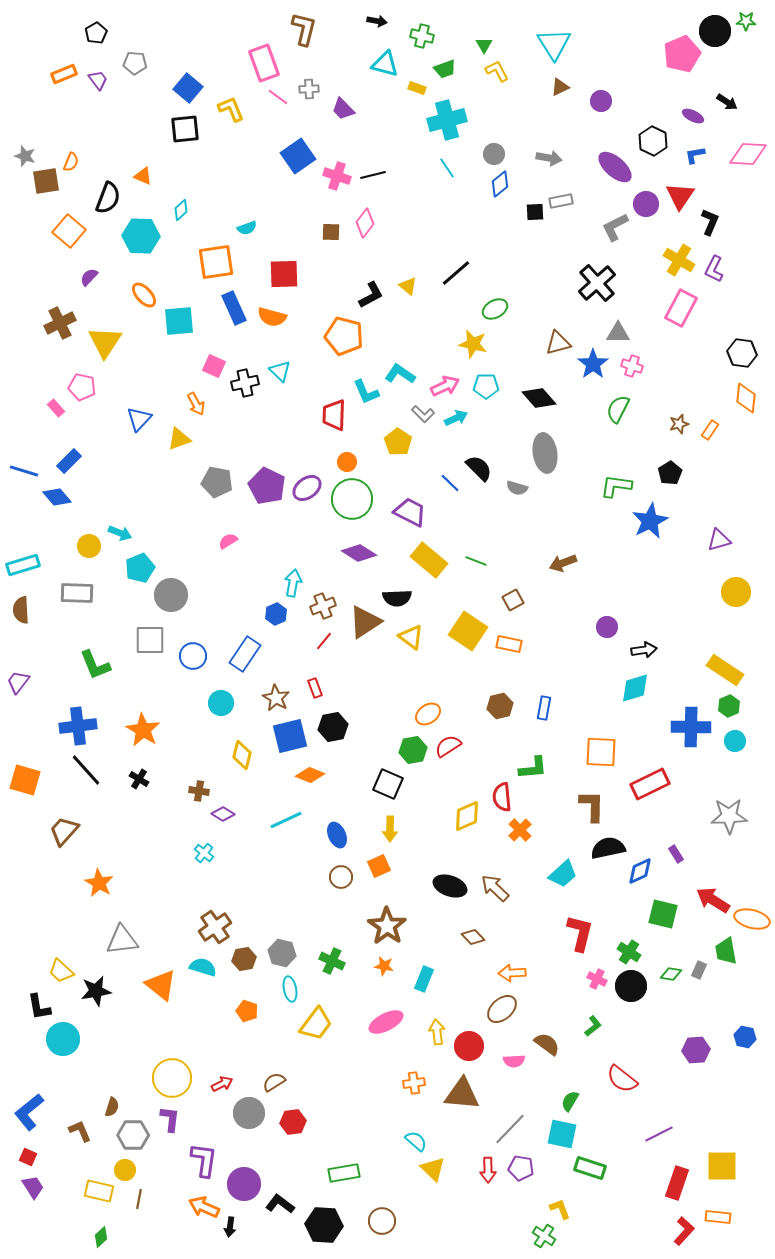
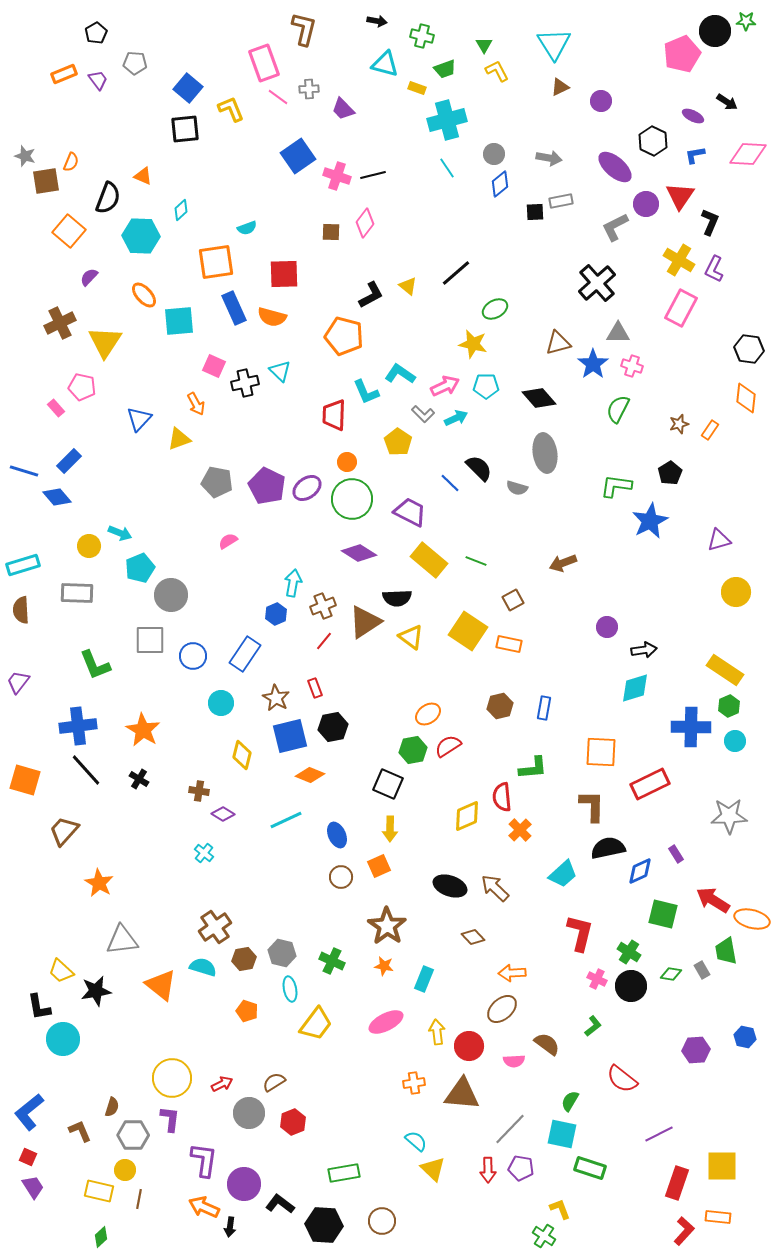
black hexagon at (742, 353): moved 7 px right, 4 px up
gray rectangle at (699, 970): moved 3 px right; rotated 54 degrees counterclockwise
red hexagon at (293, 1122): rotated 15 degrees counterclockwise
